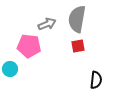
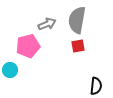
gray semicircle: moved 1 px down
pink pentagon: moved 1 px left; rotated 20 degrees counterclockwise
cyan circle: moved 1 px down
black semicircle: moved 6 px down
